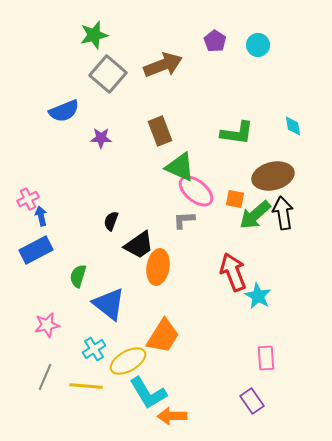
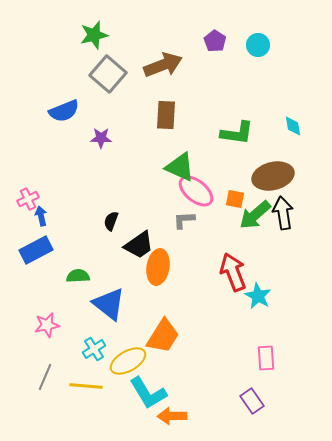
brown rectangle: moved 6 px right, 16 px up; rotated 24 degrees clockwise
green semicircle: rotated 70 degrees clockwise
